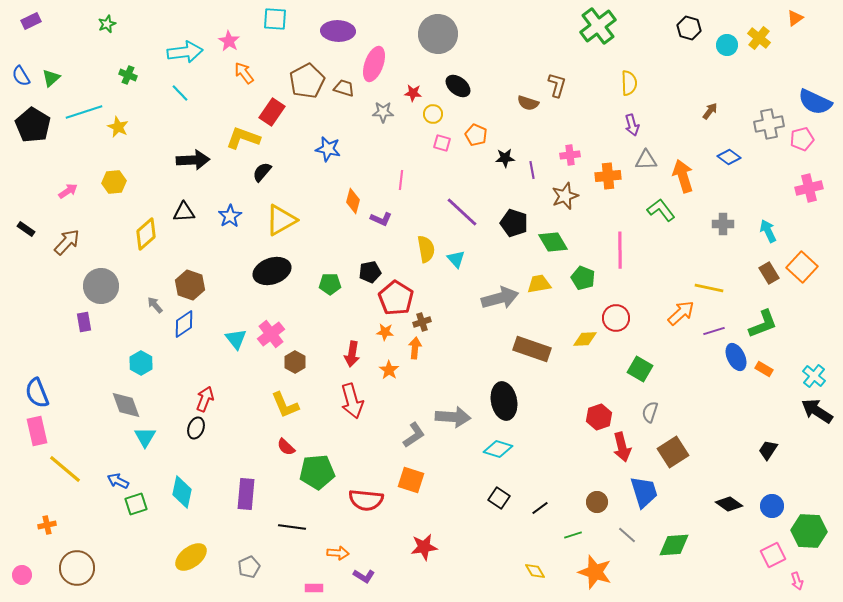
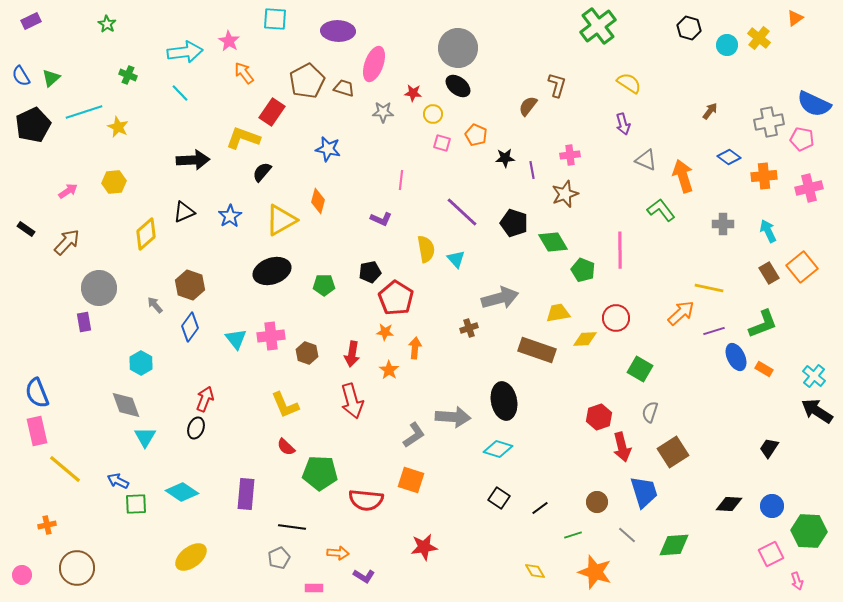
green star at (107, 24): rotated 18 degrees counterclockwise
gray circle at (438, 34): moved 20 px right, 14 px down
yellow semicircle at (629, 83): rotated 55 degrees counterclockwise
blue semicircle at (815, 102): moved 1 px left, 2 px down
brown semicircle at (528, 103): moved 3 px down; rotated 110 degrees clockwise
gray cross at (769, 124): moved 2 px up
black pentagon at (33, 125): rotated 16 degrees clockwise
purple arrow at (632, 125): moved 9 px left, 1 px up
pink pentagon at (802, 139): rotated 25 degrees clockwise
gray triangle at (646, 160): rotated 25 degrees clockwise
orange cross at (608, 176): moved 156 px right
brown star at (565, 196): moved 2 px up
orange diamond at (353, 201): moved 35 px left
black triangle at (184, 212): rotated 20 degrees counterclockwise
orange square at (802, 267): rotated 8 degrees clockwise
green pentagon at (583, 278): moved 8 px up
green pentagon at (330, 284): moved 6 px left, 1 px down
yellow trapezoid at (539, 284): moved 19 px right, 29 px down
gray circle at (101, 286): moved 2 px left, 2 px down
brown cross at (422, 322): moved 47 px right, 6 px down
blue diamond at (184, 324): moved 6 px right, 3 px down; rotated 20 degrees counterclockwise
pink cross at (271, 334): moved 2 px down; rotated 32 degrees clockwise
brown rectangle at (532, 349): moved 5 px right, 1 px down
brown hexagon at (295, 362): moved 12 px right, 9 px up; rotated 10 degrees counterclockwise
black trapezoid at (768, 450): moved 1 px right, 2 px up
green pentagon at (317, 472): moved 3 px right, 1 px down; rotated 8 degrees clockwise
cyan diamond at (182, 492): rotated 68 degrees counterclockwise
green square at (136, 504): rotated 15 degrees clockwise
black diamond at (729, 504): rotated 32 degrees counterclockwise
pink square at (773, 555): moved 2 px left, 1 px up
gray pentagon at (249, 567): moved 30 px right, 9 px up
